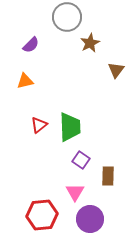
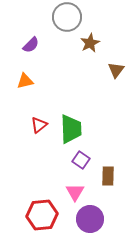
green trapezoid: moved 1 px right, 2 px down
